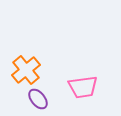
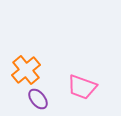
pink trapezoid: moved 1 px left; rotated 28 degrees clockwise
